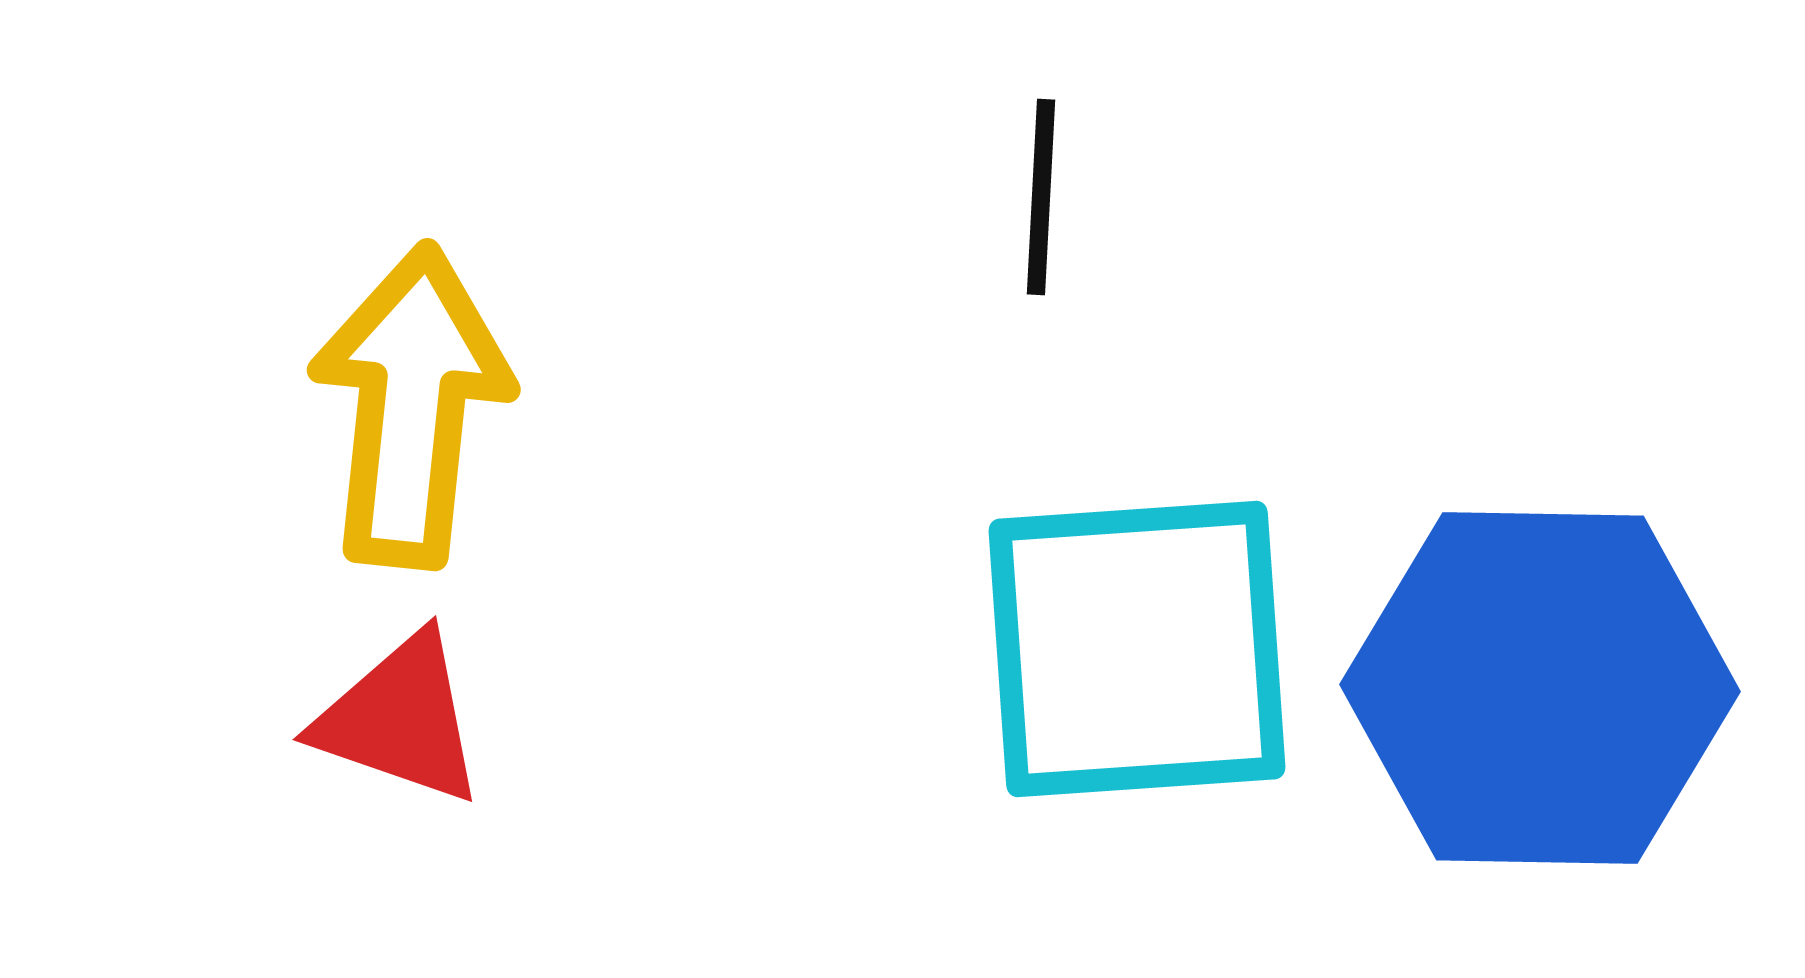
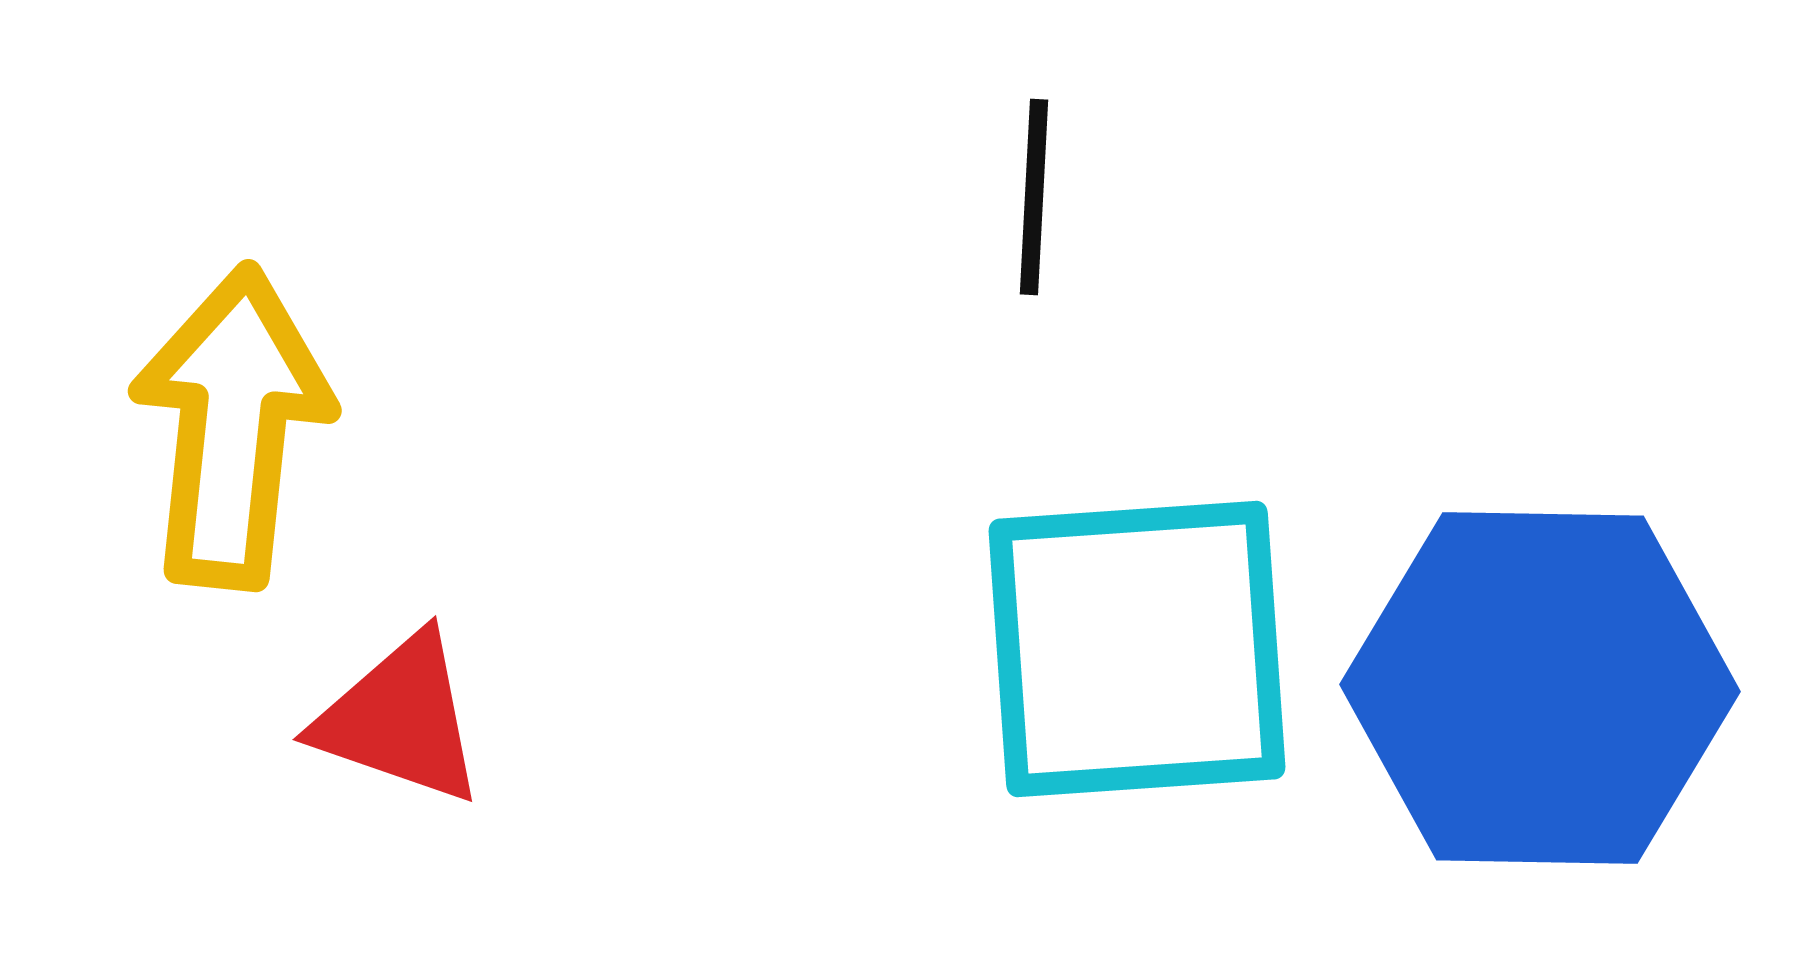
black line: moved 7 px left
yellow arrow: moved 179 px left, 21 px down
